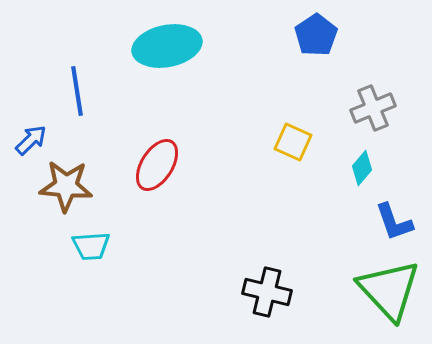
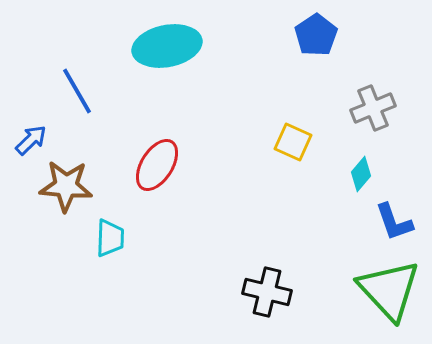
blue line: rotated 21 degrees counterclockwise
cyan diamond: moved 1 px left, 6 px down
cyan trapezoid: moved 19 px right, 8 px up; rotated 84 degrees counterclockwise
